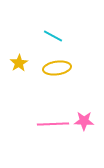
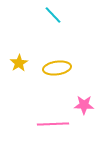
cyan line: moved 21 px up; rotated 18 degrees clockwise
pink star: moved 16 px up
